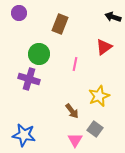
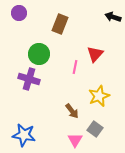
red triangle: moved 9 px left, 7 px down; rotated 12 degrees counterclockwise
pink line: moved 3 px down
